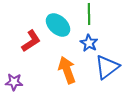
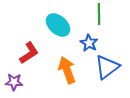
green line: moved 10 px right
red L-shape: moved 2 px left, 12 px down
